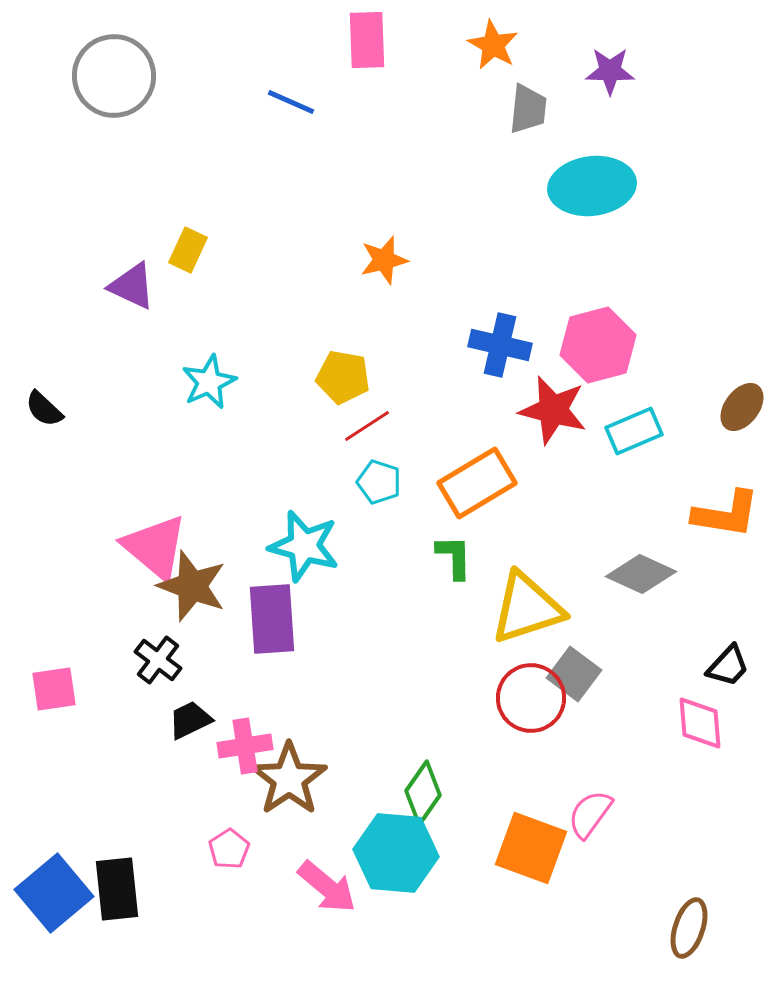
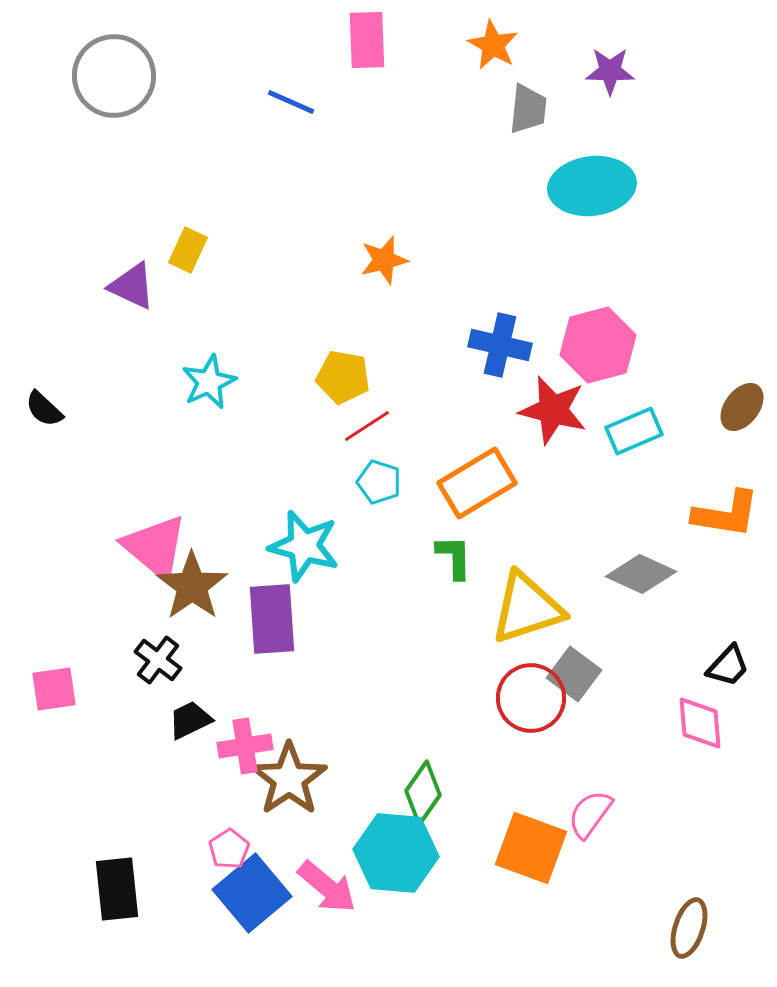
brown star at (192, 586): rotated 16 degrees clockwise
blue square at (54, 893): moved 198 px right
